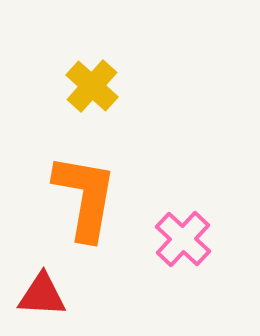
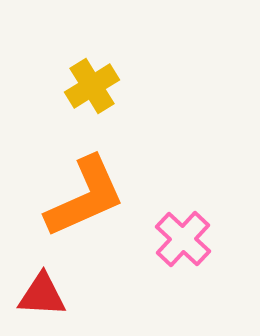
yellow cross: rotated 16 degrees clockwise
orange L-shape: rotated 56 degrees clockwise
